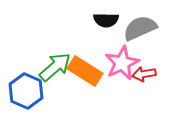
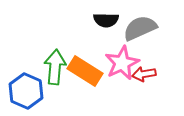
green arrow: rotated 44 degrees counterclockwise
